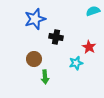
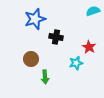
brown circle: moved 3 px left
